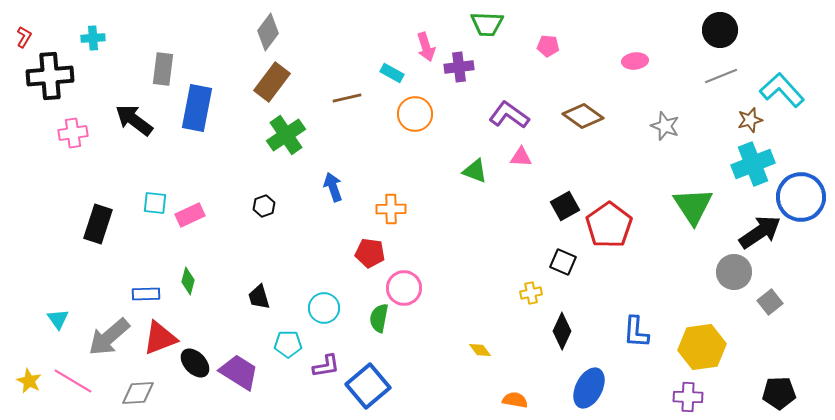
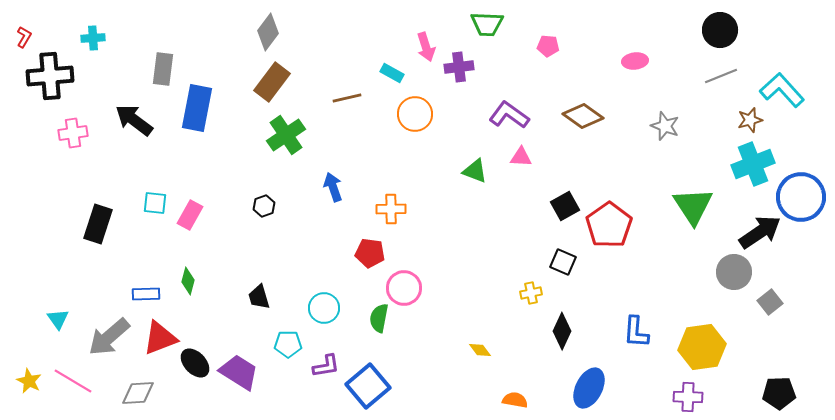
pink rectangle at (190, 215): rotated 36 degrees counterclockwise
